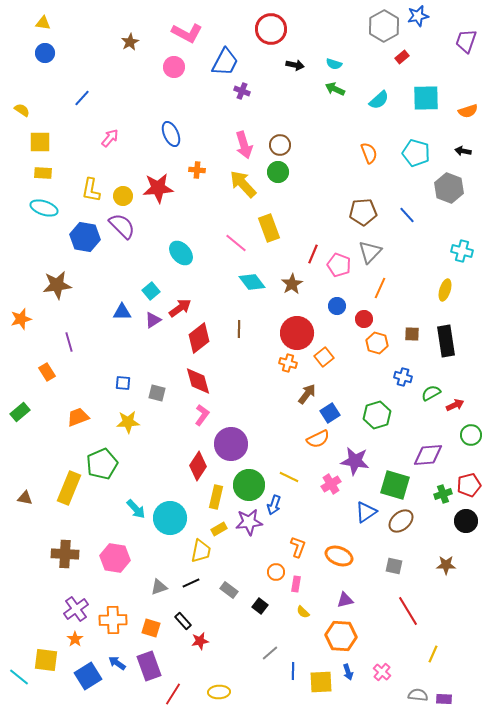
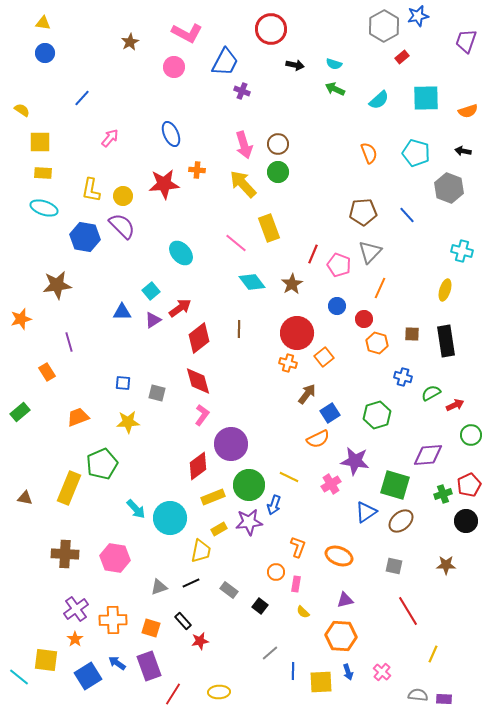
brown circle at (280, 145): moved 2 px left, 1 px up
red star at (158, 188): moved 6 px right, 4 px up
red diamond at (198, 466): rotated 20 degrees clockwise
red pentagon at (469, 485): rotated 10 degrees counterclockwise
yellow rectangle at (216, 497): moved 3 px left; rotated 55 degrees clockwise
